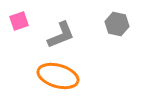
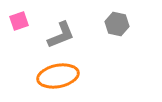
orange ellipse: rotated 27 degrees counterclockwise
